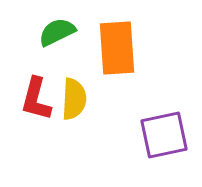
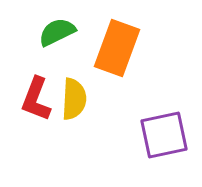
orange rectangle: rotated 24 degrees clockwise
red L-shape: rotated 6 degrees clockwise
